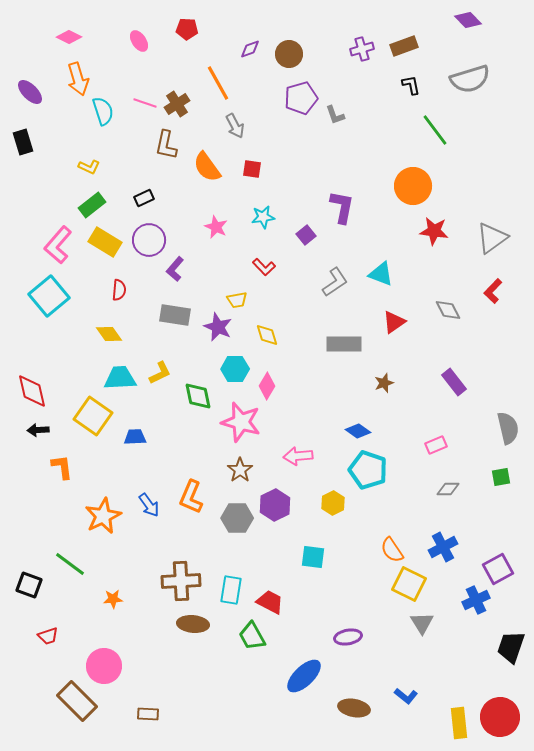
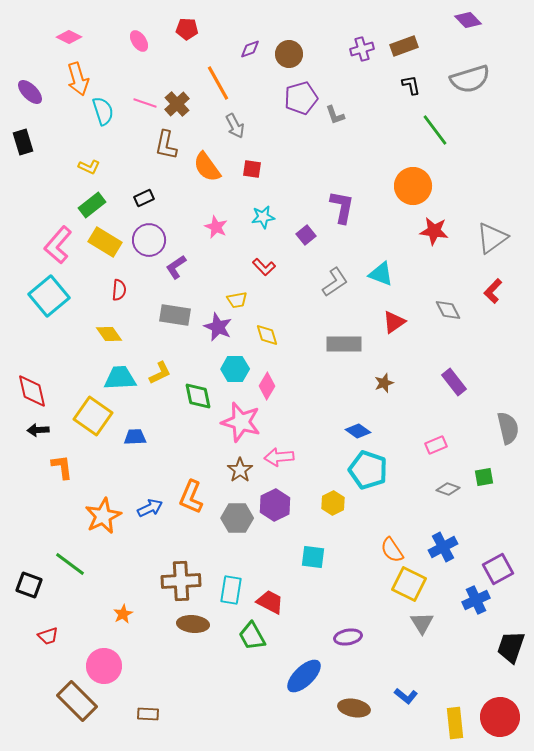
brown cross at (177, 104): rotated 10 degrees counterclockwise
purple L-shape at (175, 269): moved 1 px right, 2 px up; rotated 15 degrees clockwise
pink arrow at (298, 456): moved 19 px left, 1 px down
green square at (501, 477): moved 17 px left
gray diamond at (448, 489): rotated 20 degrees clockwise
blue arrow at (149, 505): moved 1 px right, 3 px down; rotated 80 degrees counterclockwise
orange star at (113, 599): moved 10 px right, 15 px down; rotated 24 degrees counterclockwise
yellow rectangle at (459, 723): moved 4 px left
